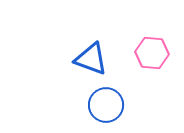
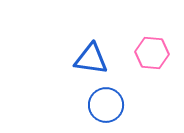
blue triangle: rotated 12 degrees counterclockwise
